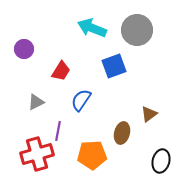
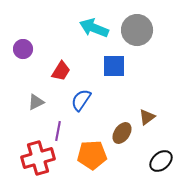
cyan arrow: moved 2 px right
purple circle: moved 1 px left
blue square: rotated 20 degrees clockwise
brown triangle: moved 2 px left, 3 px down
brown ellipse: rotated 20 degrees clockwise
red cross: moved 1 px right, 4 px down
black ellipse: rotated 35 degrees clockwise
